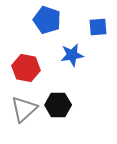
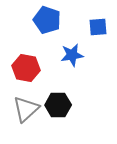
gray triangle: moved 2 px right
